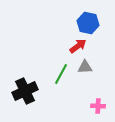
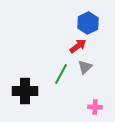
blue hexagon: rotated 20 degrees clockwise
gray triangle: rotated 42 degrees counterclockwise
black cross: rotated 25 degrees clockwise
pink cross: moved 3 px left, 1 px down
